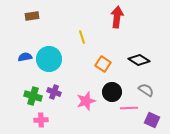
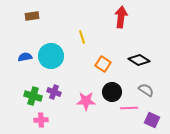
red arrow: moved 4 px right
cyan circle: moved 2 px right, 3 px up
pink star: rotated 18 degrees clockwise
